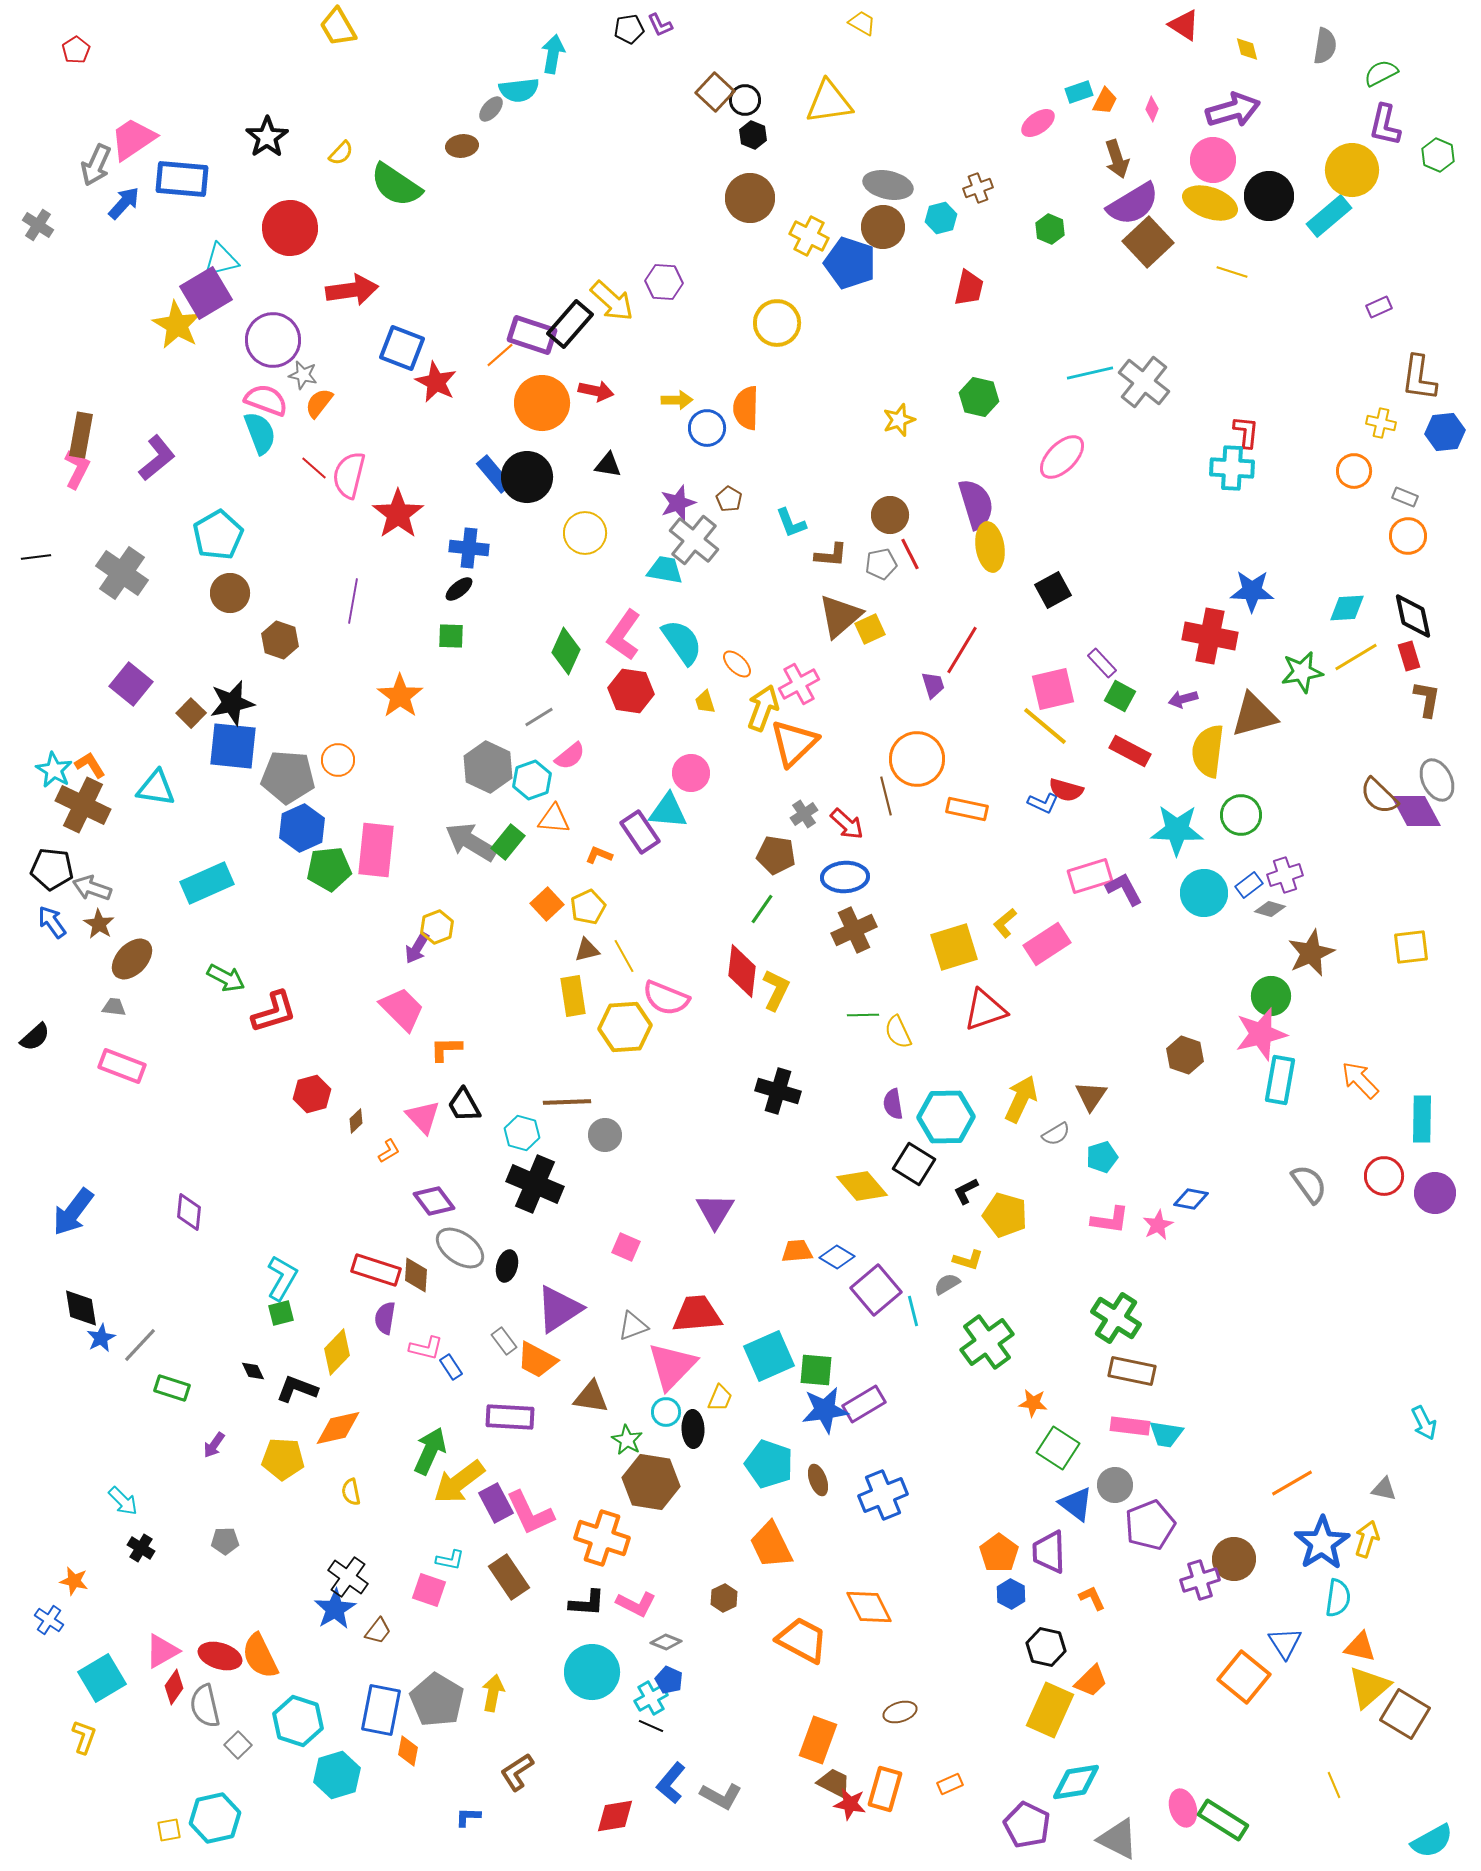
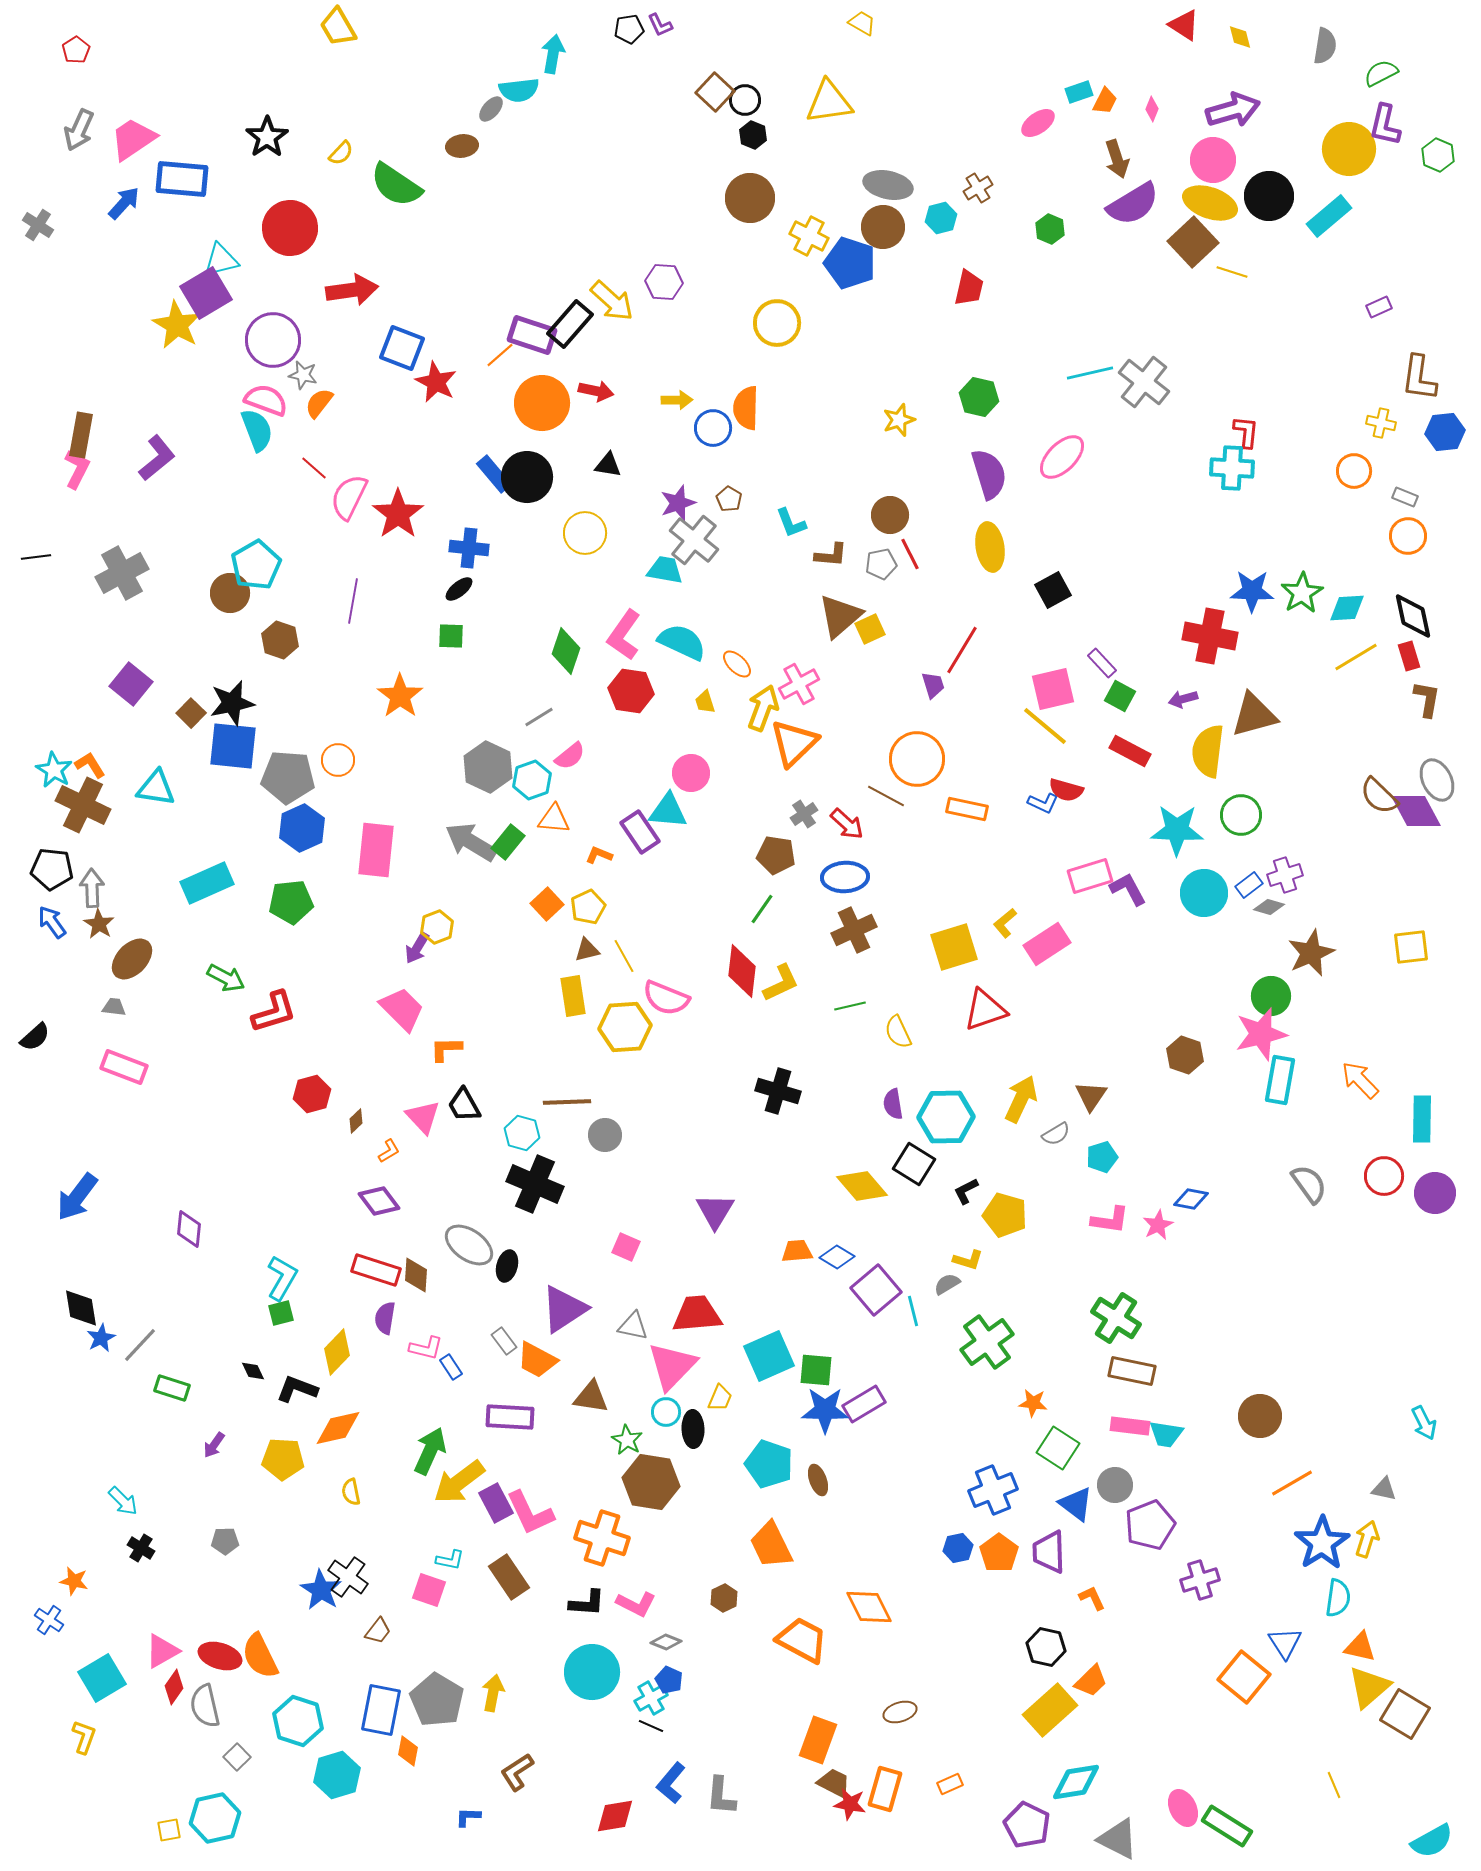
yellow diamond at (1247, 49): moved 7 px left, 12 px up
gray arrow at (96, 165): moved 17 px left, 35 px up
yellow circle at (1352, 170): moved 3 px left, 21 px up
brown cross at (978, 188): rotated 12 degrees counterclockwise
brown square at (1148, 242): moved 45 px right
blue circle at (707, 428): moved 6 px right
cyan semicircle at (260, 433): moved 3 px left, 3 px up
pink semicircle at (349, 475): moved 22 px down; rotated 12 degrees clockwise
purple semicircle at (976, 504): moved 13 px right, 30 px up
cyan pentagon at (218, 535): moved 38 px right, 30 px down
gray cross at (122, 573): rotated 27 degrees clockwise
cyan semicircle at (682, 642): rotated 30 degrees counterclockwise
green diamond at (566, 651): rotated 6 degrees counterclockwise
green star at (1302, 672): moved 79 px up; rotated 21 degrees counterclockwise
brown line at (886, 796): rotated 48 degrees counterclockwise
green pentagon at (329, 869): moved 38 px left, 33 px down
gray arrow at (92, 888): rotated 69 degrees clockwise
purple L-shape at (1124, 889): moved 4 px right
gray diamond at (1270, 909): moved 1 px left, 2 px up
yellow L-shape at (776, 990): moved 5 px right, 7 px up; rotated 39 degrees clockwise
green line at (863, 1015): moved 13 px left, 9 px up; rotated 12 degrees counterclockwise
pink rectangle at (122, 1066): moved 2 px right, 1 px down
purple diamond at (434, 1201): moved 55 px left
blue arrow at (73, 1212): moved 4 px right, 15 px up
purple diamond at (189, 1212): moved 17 px down
gray ellipse at (460, 1248): moved 9 px right, 3 px up
purple triangle at (559, 1309): moved 5 px right
gray triangle at (633, 1326): rotated 32 degrees clockwise
blue star at (825, 1410): rotated 9 degrees clockwise
blue cross at (883, 1495): moved 110 px right, 5 px up
brown circle at (1234, 1559): moved 26 px right, 143 px up
blue hexagon at (1011, 1594): moved 53 px left, 46 px up; rotated 20 degrees clockwise
blue star at (335, 1609): moved 14 px left, 19 px up; rotated 9 degrees counterclockwise
yellow rectangle at (1050, 1710): rotated 24 degrees clockwise
gray square at (238, 1745): moved 1 px left, 12 px down
gray L-shape at (721, 1796): rotated 66 degrees clockwise
pink ellipse at (1183, 1808): rotated 9 degrees counterclockwise
green rectangle at (1223, 1820): moved 4 px right, 6 px down
